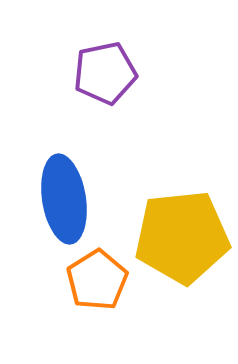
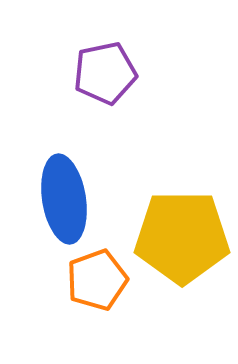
yellow pentagon: rotated 6 degrees clockwise
orange pentagon: rotated 12 degrees clockwise
